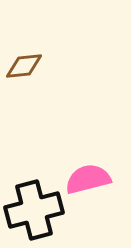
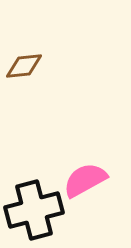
pink semicircle: moved 3 px left, 1 px down; rotated 15 degrees counterclockwise
